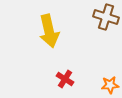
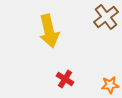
brown cross: rotated 35 degrees clockwise
